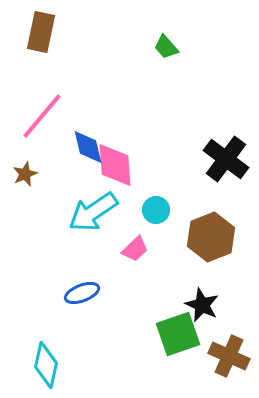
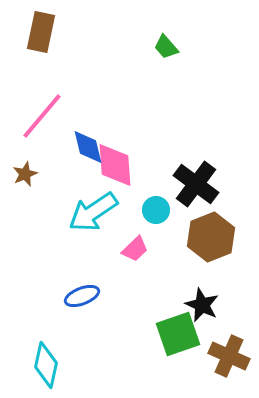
black cross: moved 30 px left, 25 px down
blue ellipse: moved 3 px down
